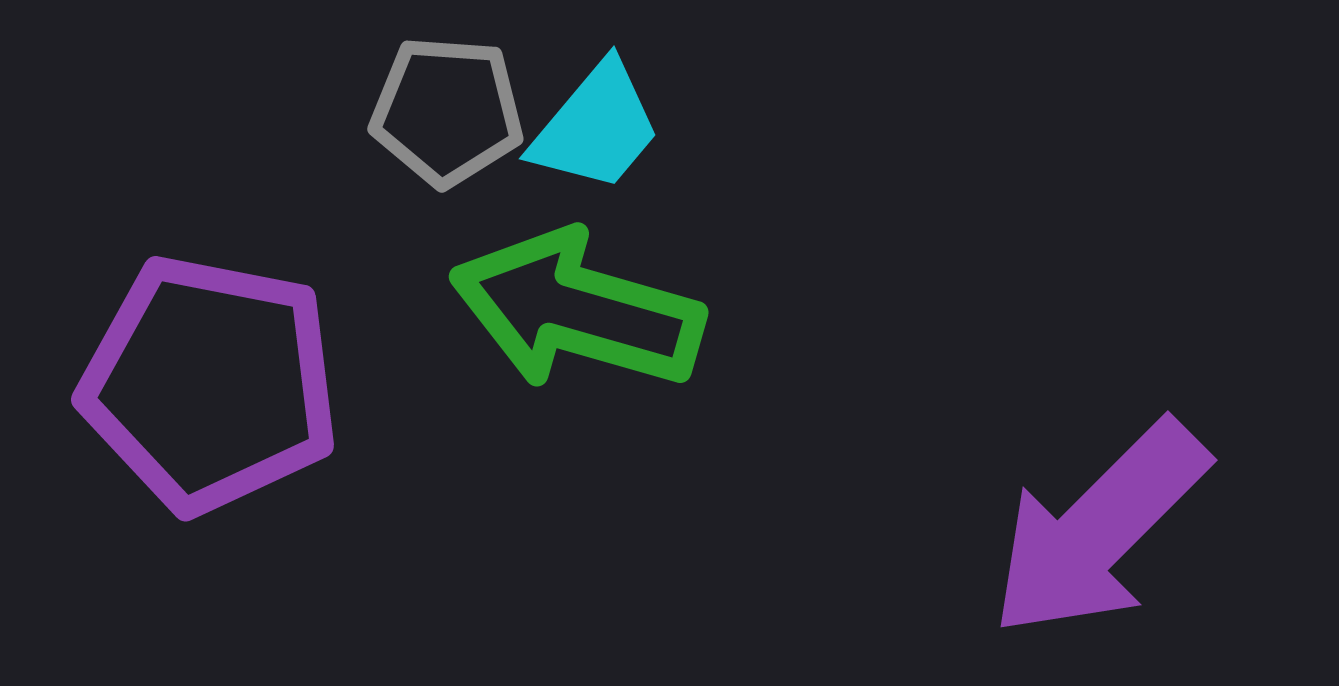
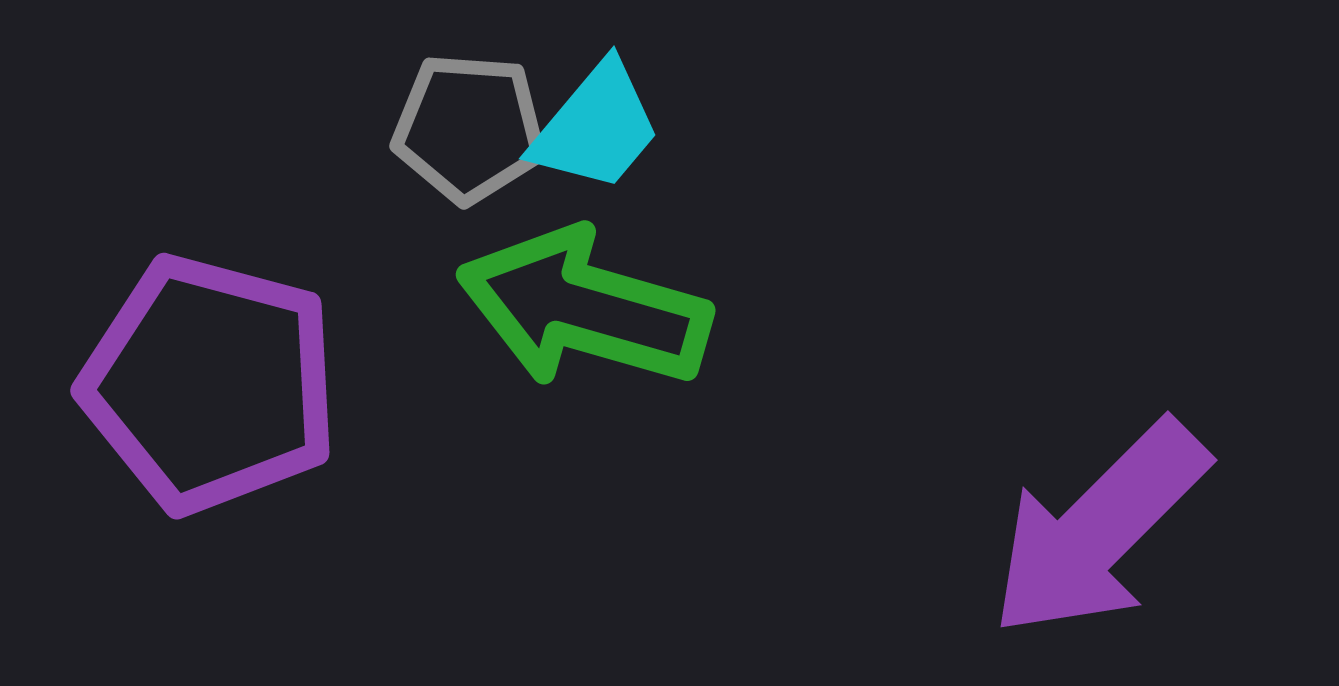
gray pentagon: moved 22 px right, 17 px down
green arrow: moved 7 px right, 2 px up
purple pentagon: rotated 4 degrees clockwise
